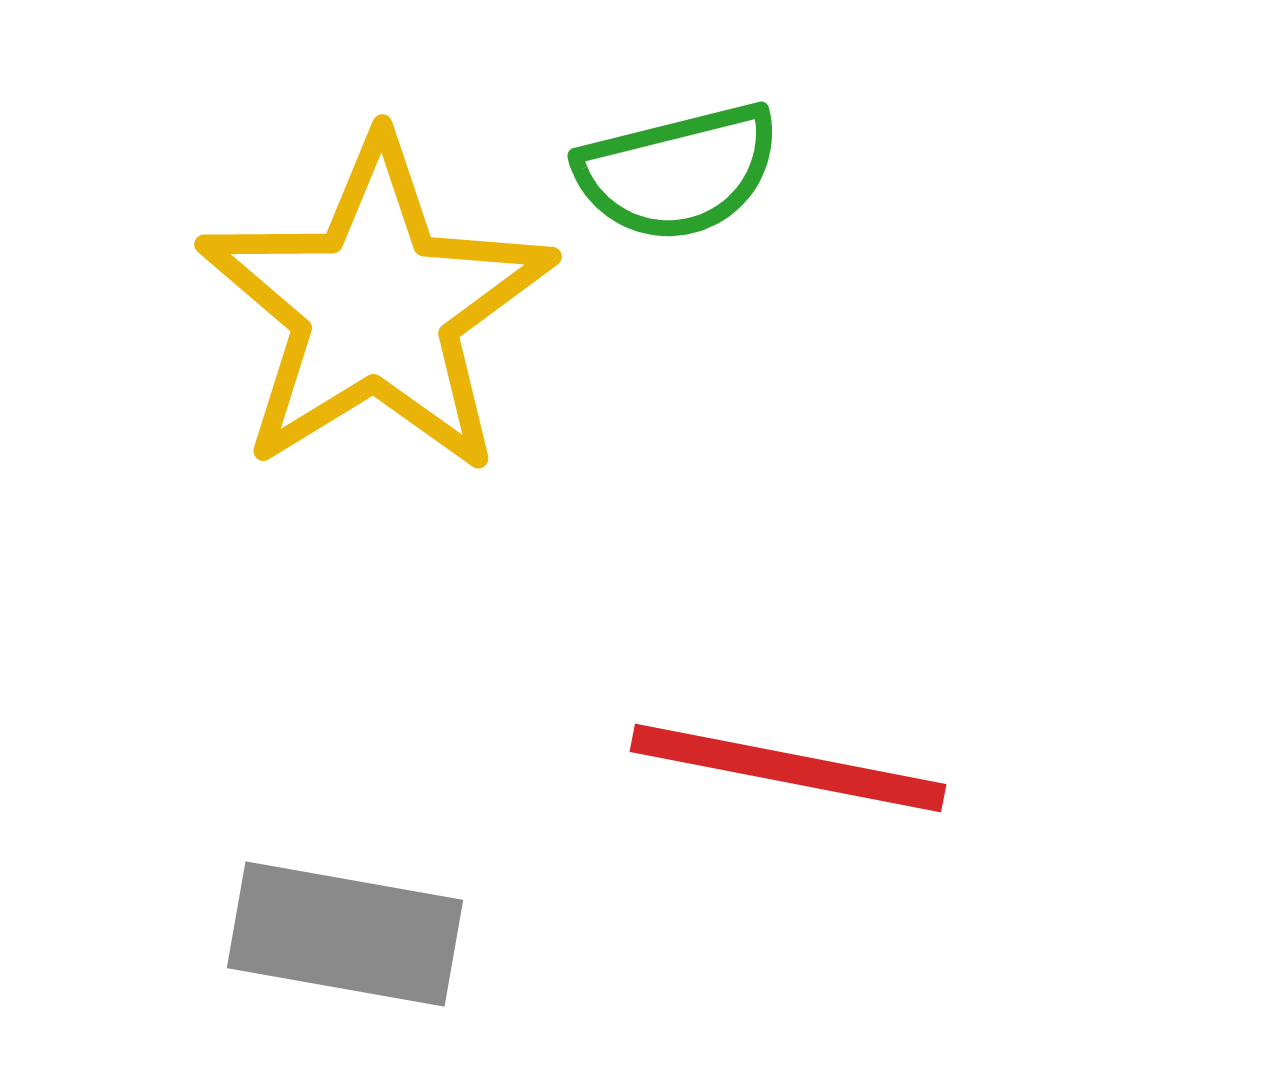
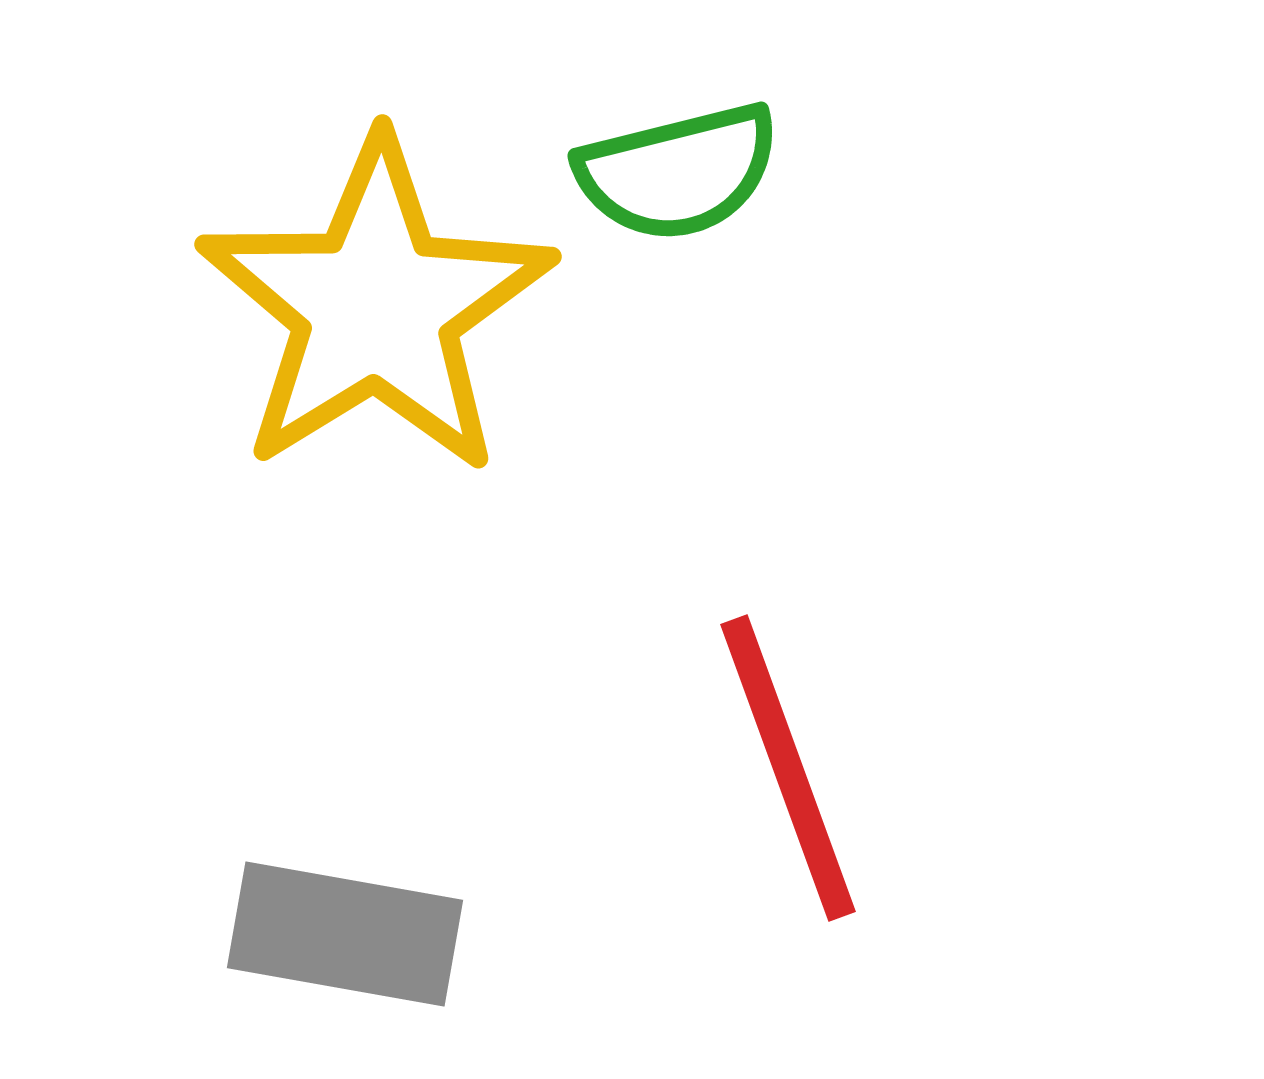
red line: rotated 59 degrees clockwise
